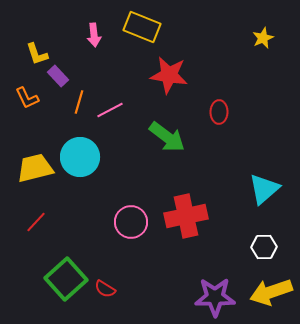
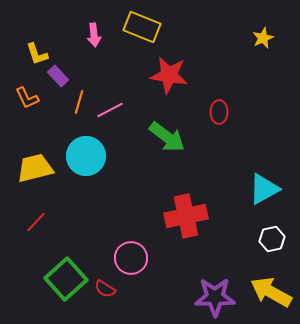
cyan circle: moved 6 px right, 1 px up
cyan triangle: rotated 12 degrees clockwise
pink circle: moved 36 px down
white hexagon: moved 8 px right, 8 px up; rotated 10 degrees counterclockwise
yellow arrow: rotated 48 degrees clockwise
